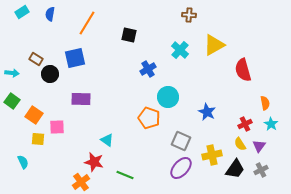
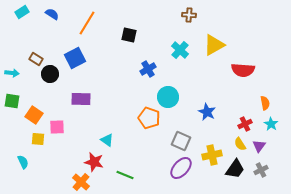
blue semicircle: moved 2 px right; rotated 112 degrees clockwise
blue square: rotated 15 degrees counterclockwise
red semicircle: rotated 70 degrees counterclockwise
green square: rotated 28 degrees counterclockwise
orange cross: rotated 12 degrees counterclockwise
